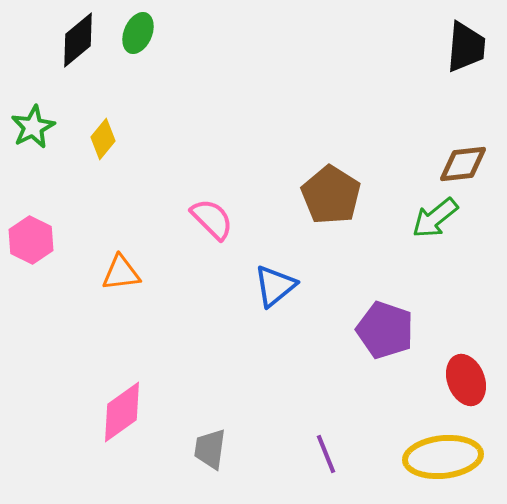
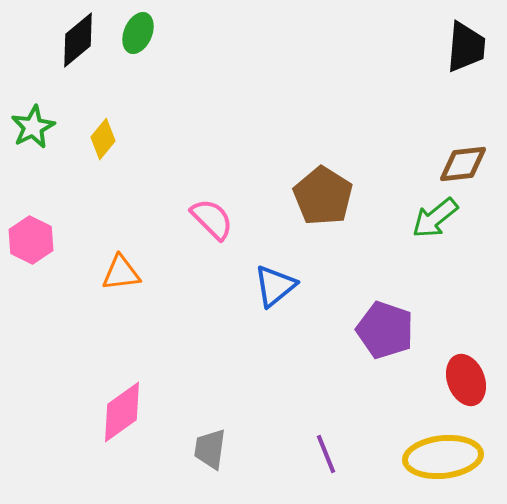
brown pentagon: moved 8 px left, 1 px down
